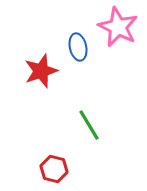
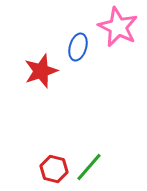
blue ellipse: rotated 28 degrees clockwise
green line: moved 42 px down; rotated 72 degrees clockwise
